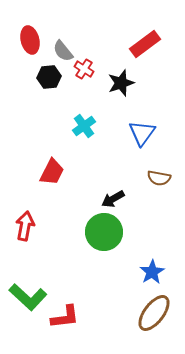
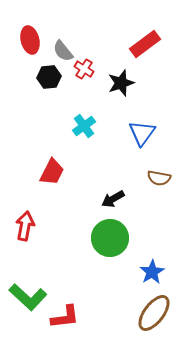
green circle: moved 6 px right, 6 px down
